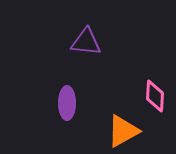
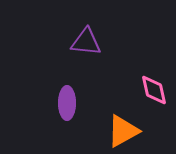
pink diamond: moved 1 px left, 6 px up; rotated 16 degrees counterclockwise
